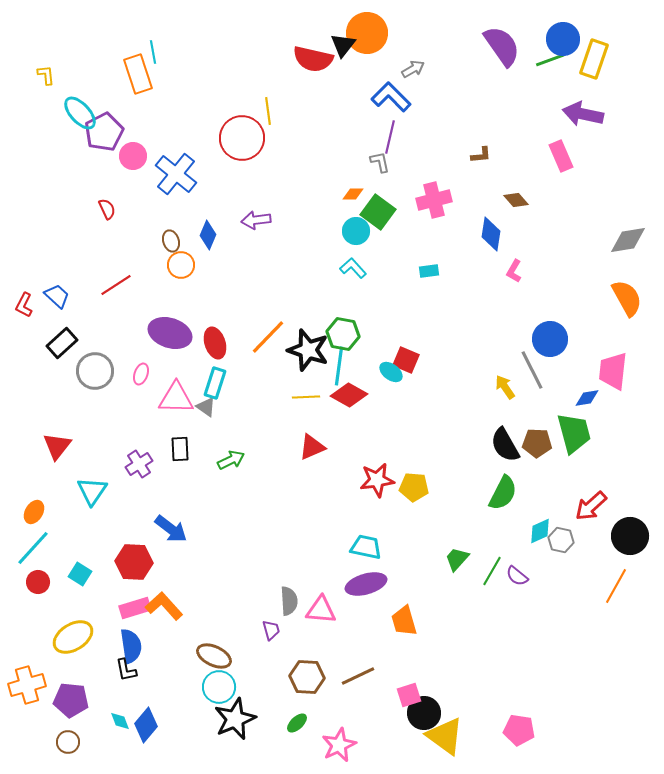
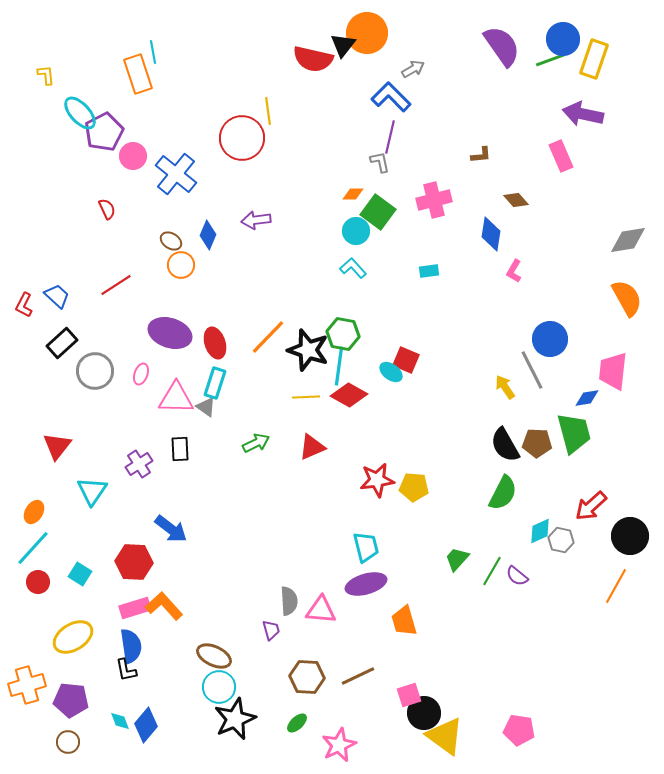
brown ellipse at (171, 241): rotated 40 degrees counterclockwise
green arrow at (231, 460): moved 25 px right, 17 px up
cyan trapezoid at (366, 547): rotated 64 degrees clockwise
